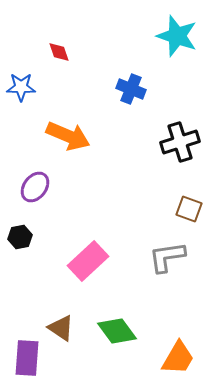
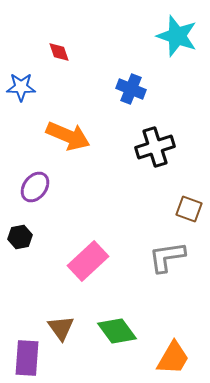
black cross: moved 25 px left, 5 px down
brown triangle: rotated 20 degrees clockwise
orange trapezoid: moved 5 px left
